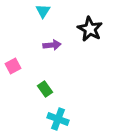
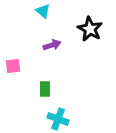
cyan triangle: rotated 21 degrees counterclockwise
purple arrow: rotated 12 degrees counterclockwise
pink square: rotated 21 degrees clockwise
green rectangle: rotated 35 degrees clockwise
